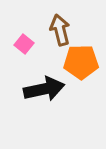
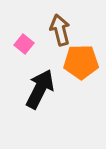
black arrow: moved 4 px left; rotated 51 degrees counterclockwise
